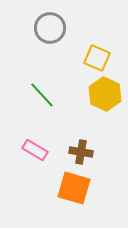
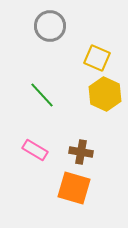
gray circle: moved 2 px up
